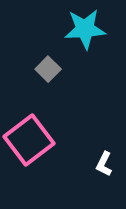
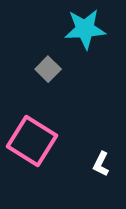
pink square: moved 3 px right, 1 px down; rotated 21 degrees counterclockwise
white L-shape: moved 3 px left
